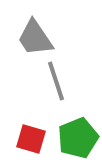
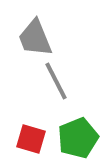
gray trapezoid: rotated 12 degrees clockwise
gray line: rotated 9 degrees counterclockwise
